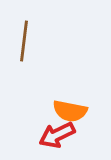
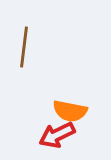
brown line: moved 6 px down
